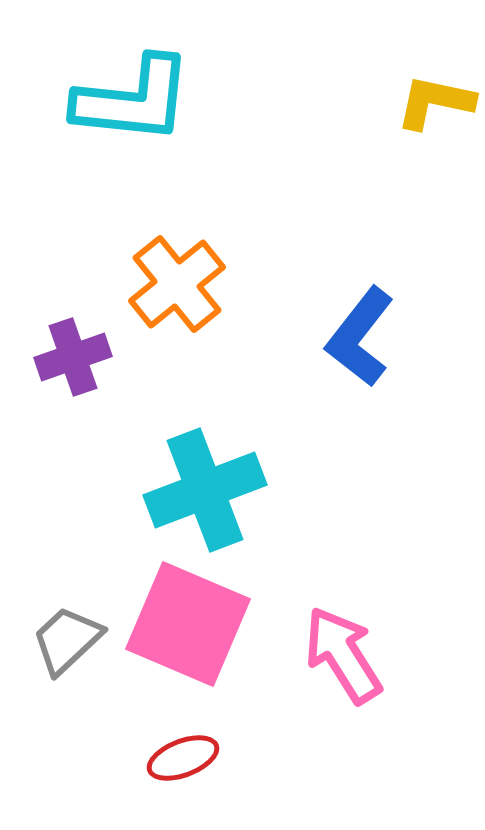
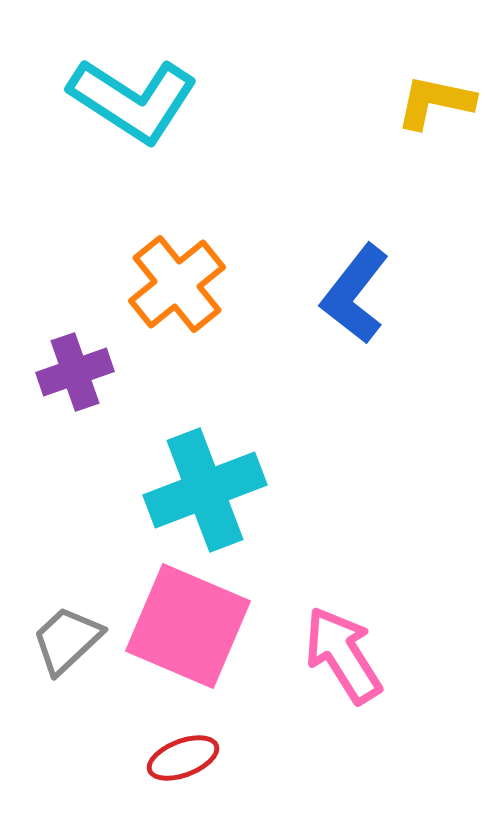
cyan L-shape: rotated 27 degrees clockwise
blue L-shape: moved 5 px left, 43 px up
purple cross: moved 2 px right, 15 px down
pink square: moved 2 px down
